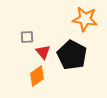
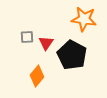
orange star: moved 1 px left
red triangle: moved 3 px right, 9 px up; rotated 14 degrees clockwise
orange diamond: rotated 15 degrees counterclockwise
